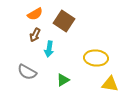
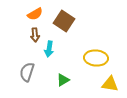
brown arrow: rotated 32 degrees counterclockwise
gray semicircle: rotated 78 degrees clockwise
